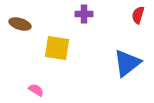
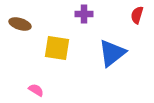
red semicircle: moved 1 px left
blue triangle: moved 15 px left, 10 px up
